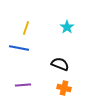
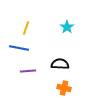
black semicircle: rotated 18 degrees counterclockwise
purple line: moved 5 px right, 14 px up
